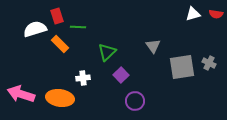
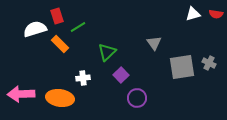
green line: rotated 35 degrees counterclockwise
gray triangle: moved 1 px right, 3 px up
pink arrow: rotated 20 degrees counterclockwise
purple circle: moved 2 px right, 3 px up
